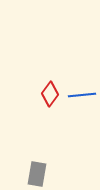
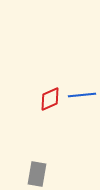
red diamond: moved 5 px down; rotated 30 degrees clockwise
